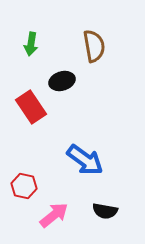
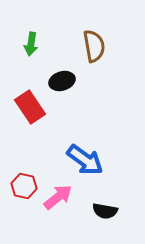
red rectangle: moved 1 px left
pink arrow: moved 4 px right, 18 px up
